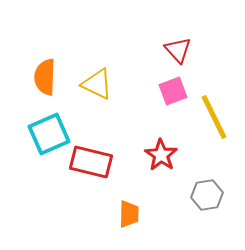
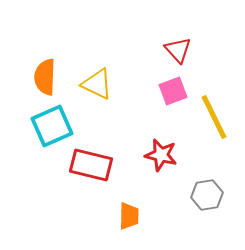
cyan square: moved 3 px right, 8 px up
red star: rotated 20 degrees counterclockwise
red rectangle: moved 3 px down
orange trapezoid: moved 2 px down
